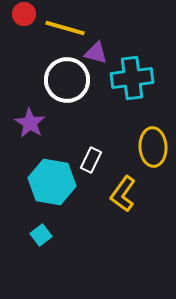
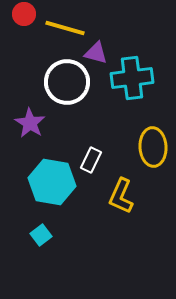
white circle: moved 2 px down
yellow L-shape: moved 2 px left, 2 px down; rotated 12 degrees counterclockwise
